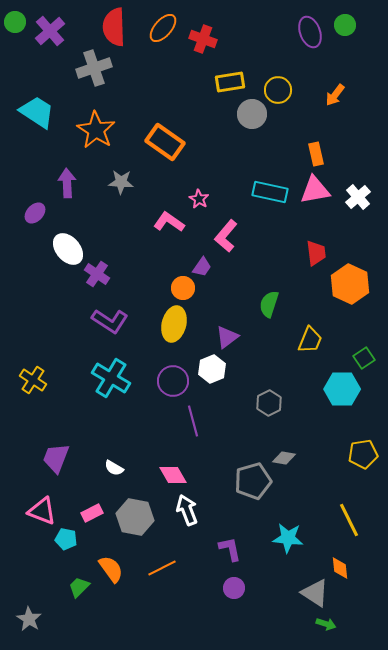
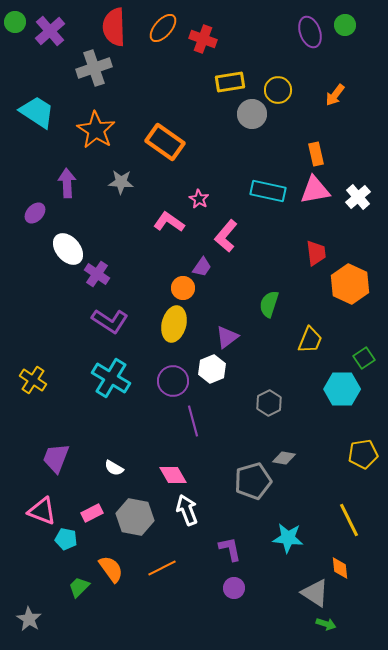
cyan rectangle at (270, 192): moved 2 px left, 1 px up
